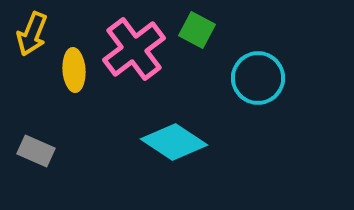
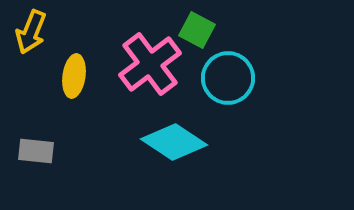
yellow arrow: moved 1 px left, 2 px up
pink cross: moved 16 px right, 15 px down
yellow ellipse: moved 6 px down; rotated 12 degrees clockwise
cyan circle: moved 30 px left
gray rectangle: rotated 18 degrees counterclockwise
